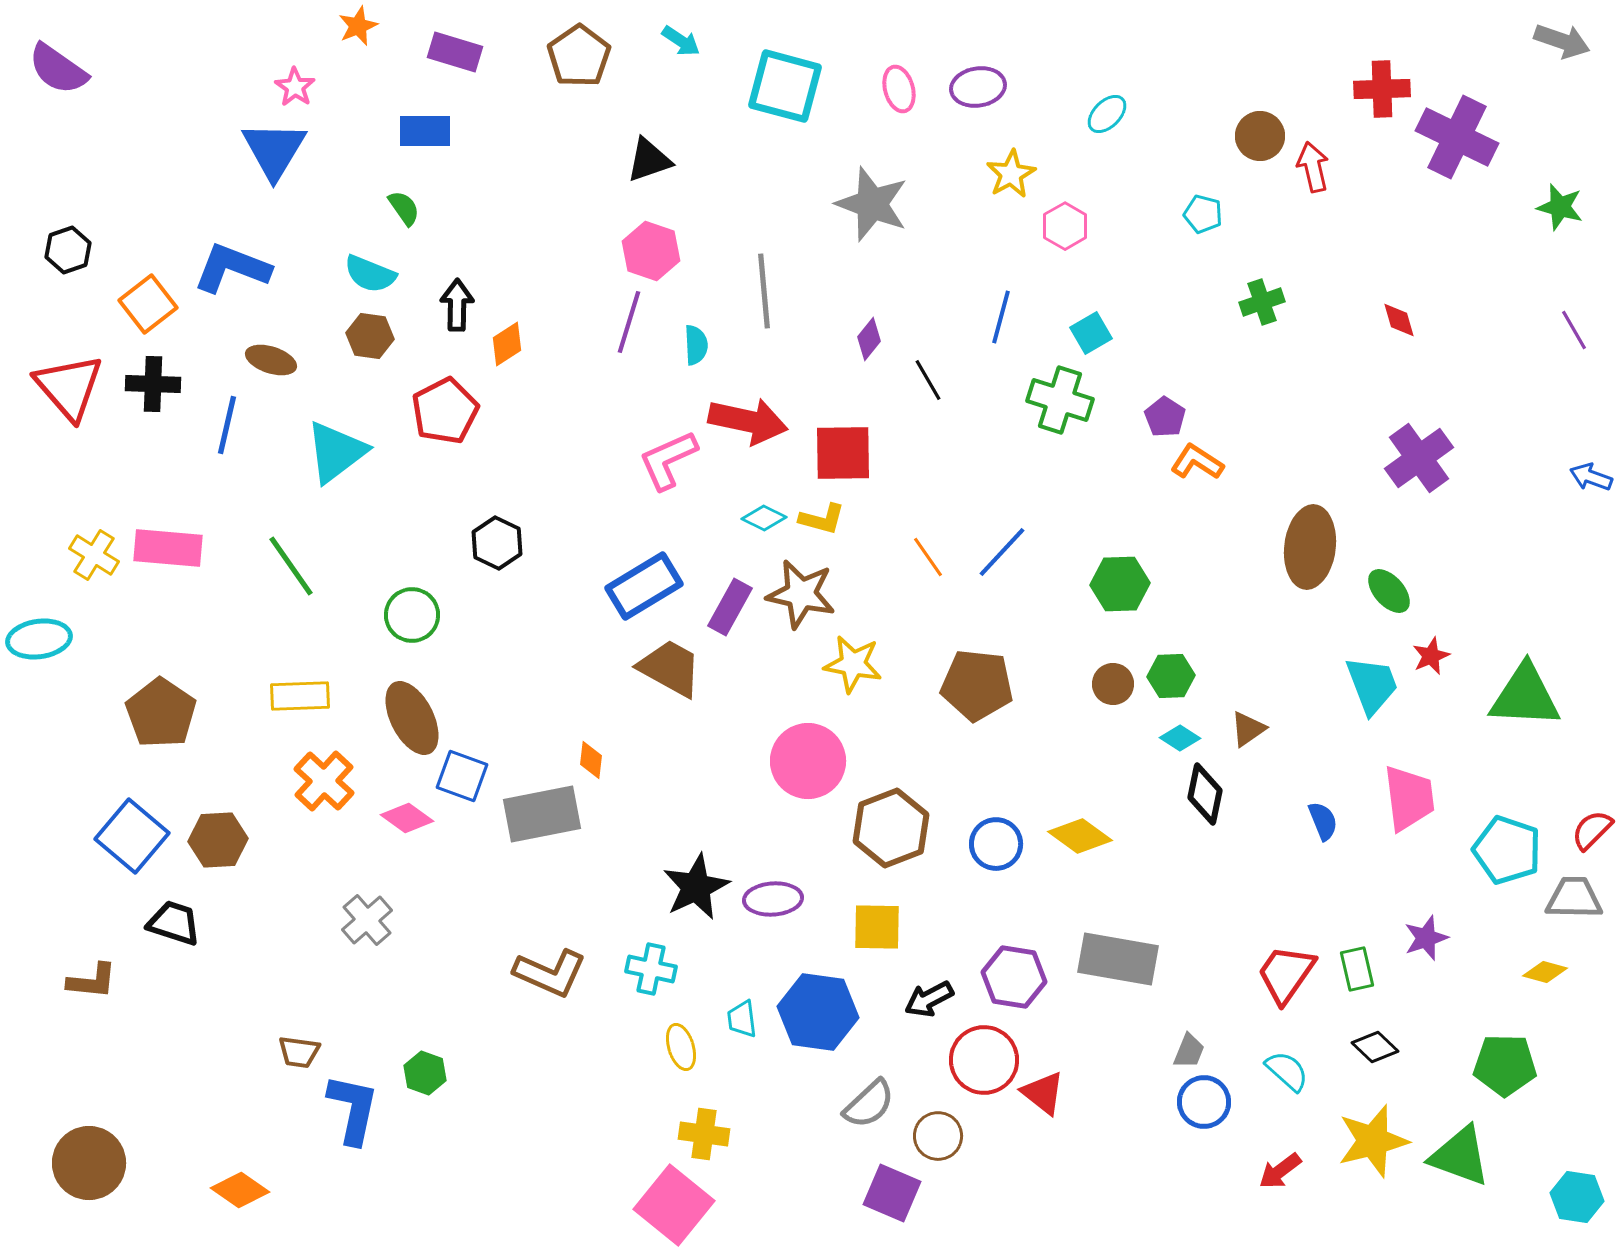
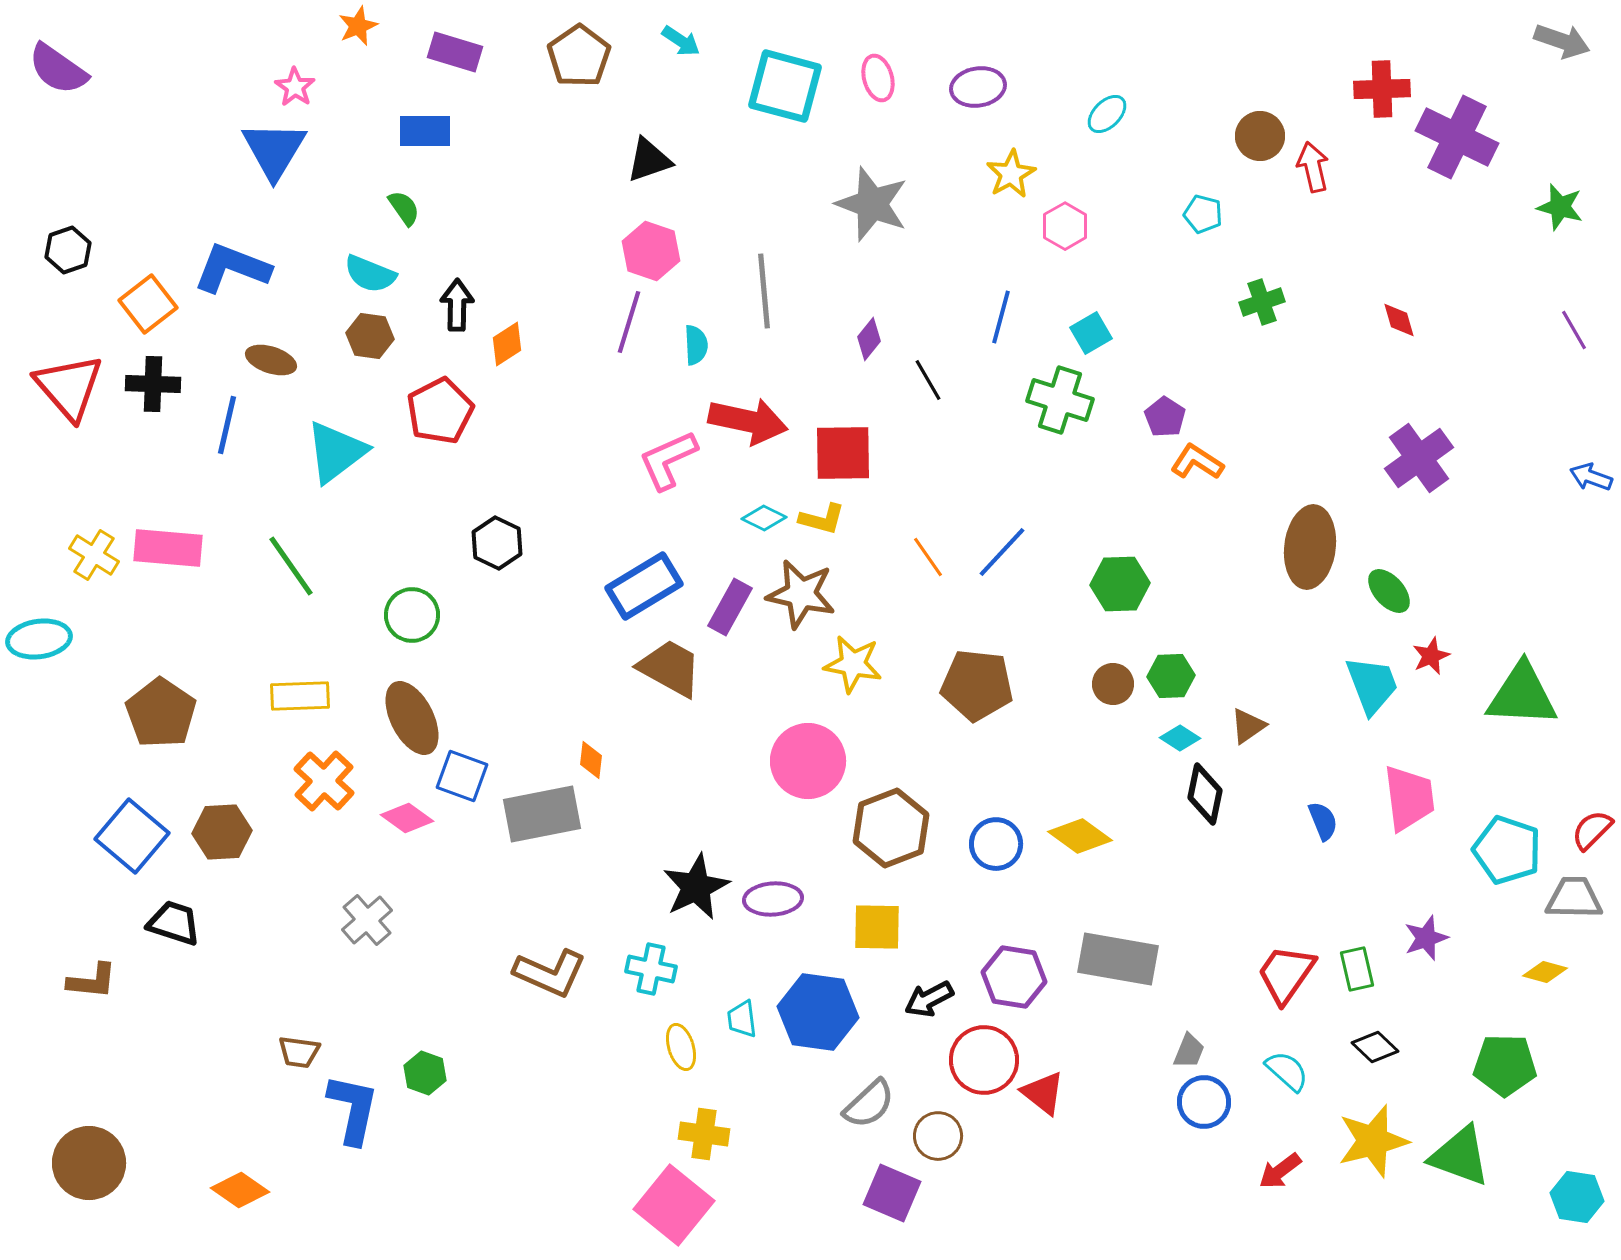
pink ellipse at (899, 89): moved 21 px left, 11 px up
red pentagon at (445, 411): moved 5 px left
green triangle at (1525, 696): moved 3 px left, 1 px up
brown triangle at (1248, 729): moved 3 px up
brown hexagon at (218, 840): moved 4 px right, 8 px up
